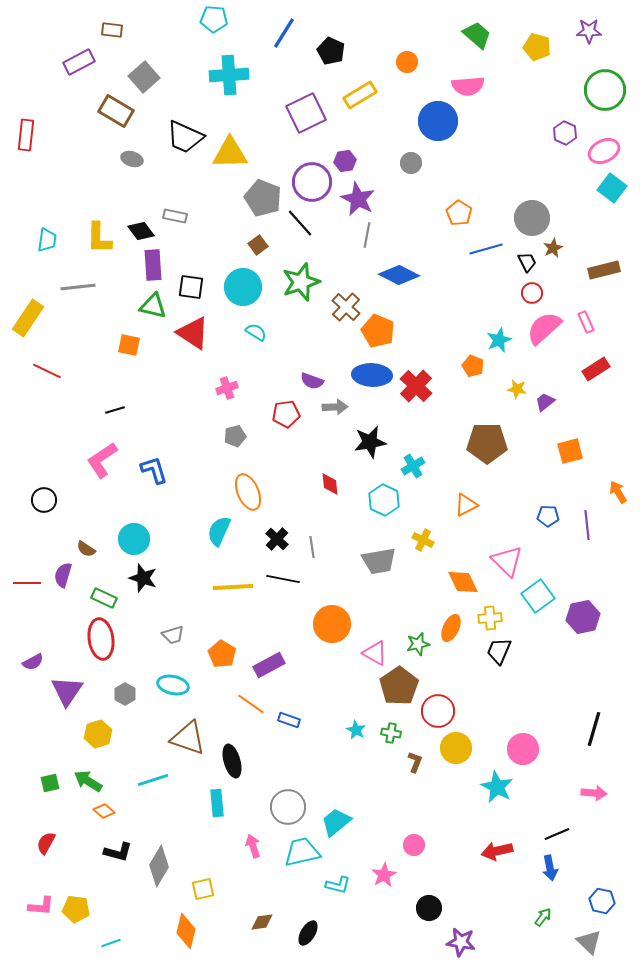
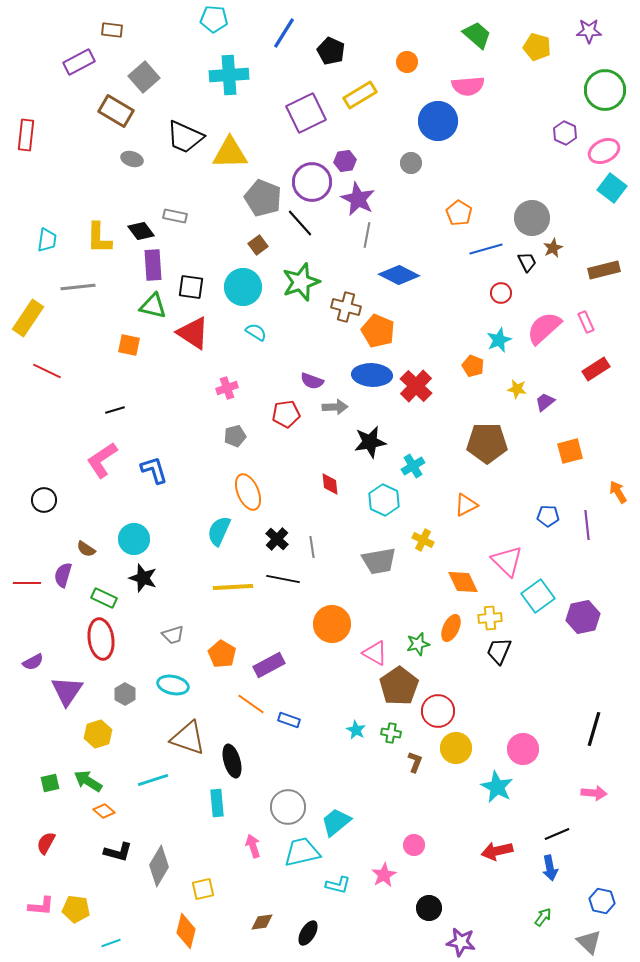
red circle at (532, 293): moved 31 px left
brown cross at (346, 307): rotated 28 degrees counterclockwise
